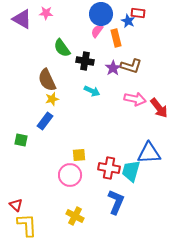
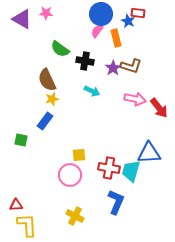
green semicircle: moved 2 px left, 1 px down; rotated 18 degrees counterclockwise
red triangle: rotated 48 degrees counterclockwise
